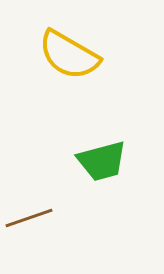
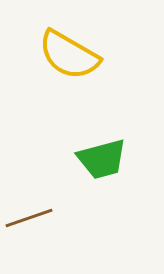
green trapezoid: moved 2 px up
